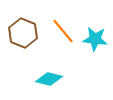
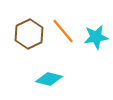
brown hexagon: moved 6 px right, 1 px down; rotated 12 degrees clockwise
cyan star: moved 1 px right, 2 px up; rotated 15 degrees counterclockwise
